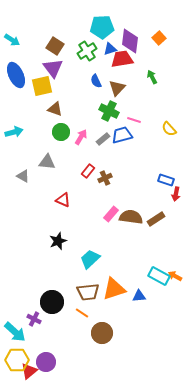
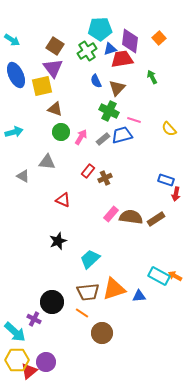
cyan pentagon at (102, 27): moved 2 px left, 2 px down
